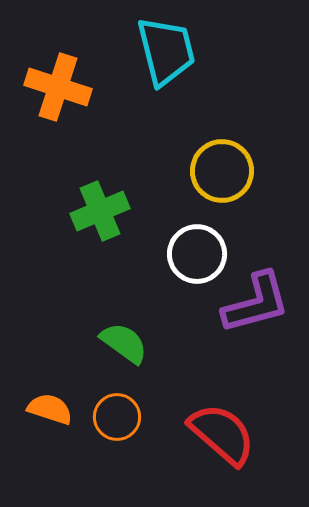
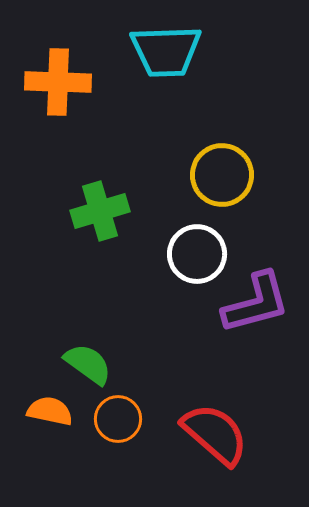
cyan trapezoid: rotated 102 degrees clockwise
orange cross: moved 5 px up; rotated 16 degrees counterclockwise
yellow circle: moved 4 px down
green cross: rotated 6 degrees clockwise
green semicircle: moved 36 px left, 21 px down
orange semicircle: moved 2 px down; rotated 6 degrees counterclockwise
orange circle: moved 1 px right, 2 px down
red semicircle: moved 7 px left
